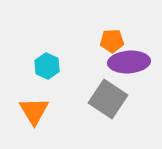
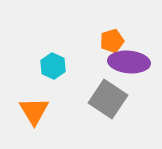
orange pentagon: rotated 15 degrees counterclockwise
purple ellipse: rotated 9 degrees clockwise
cyan hexagon: moved 6 px right
